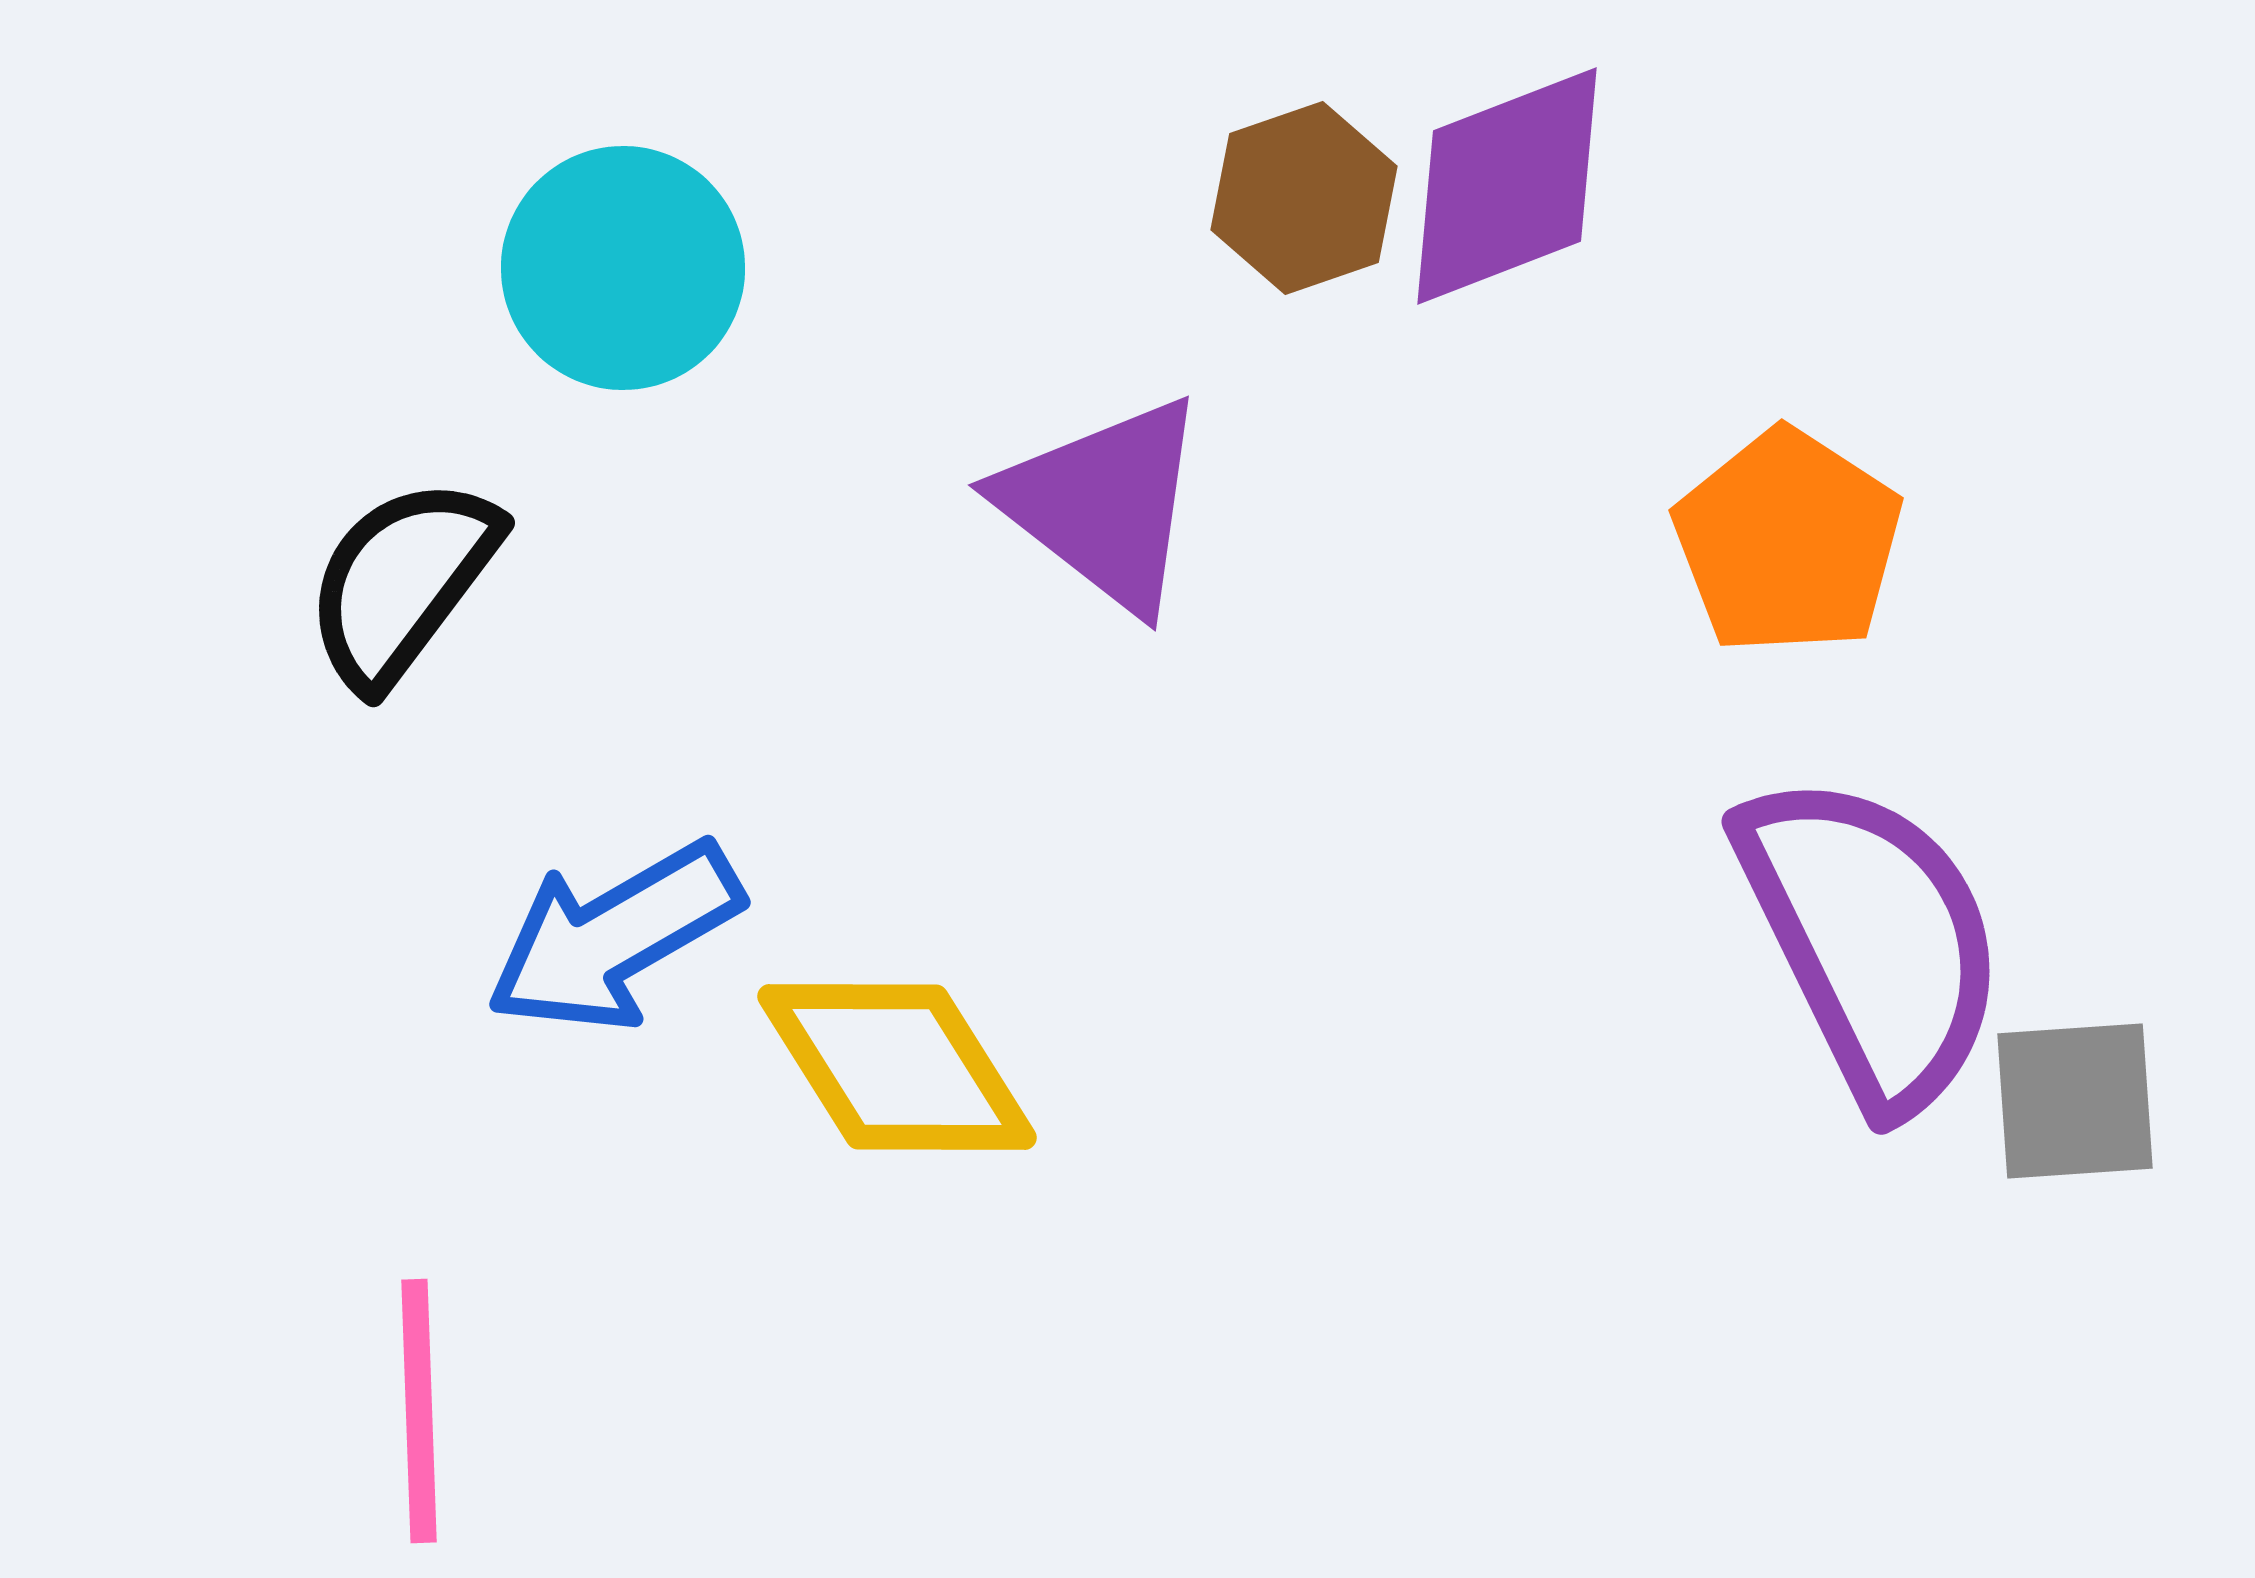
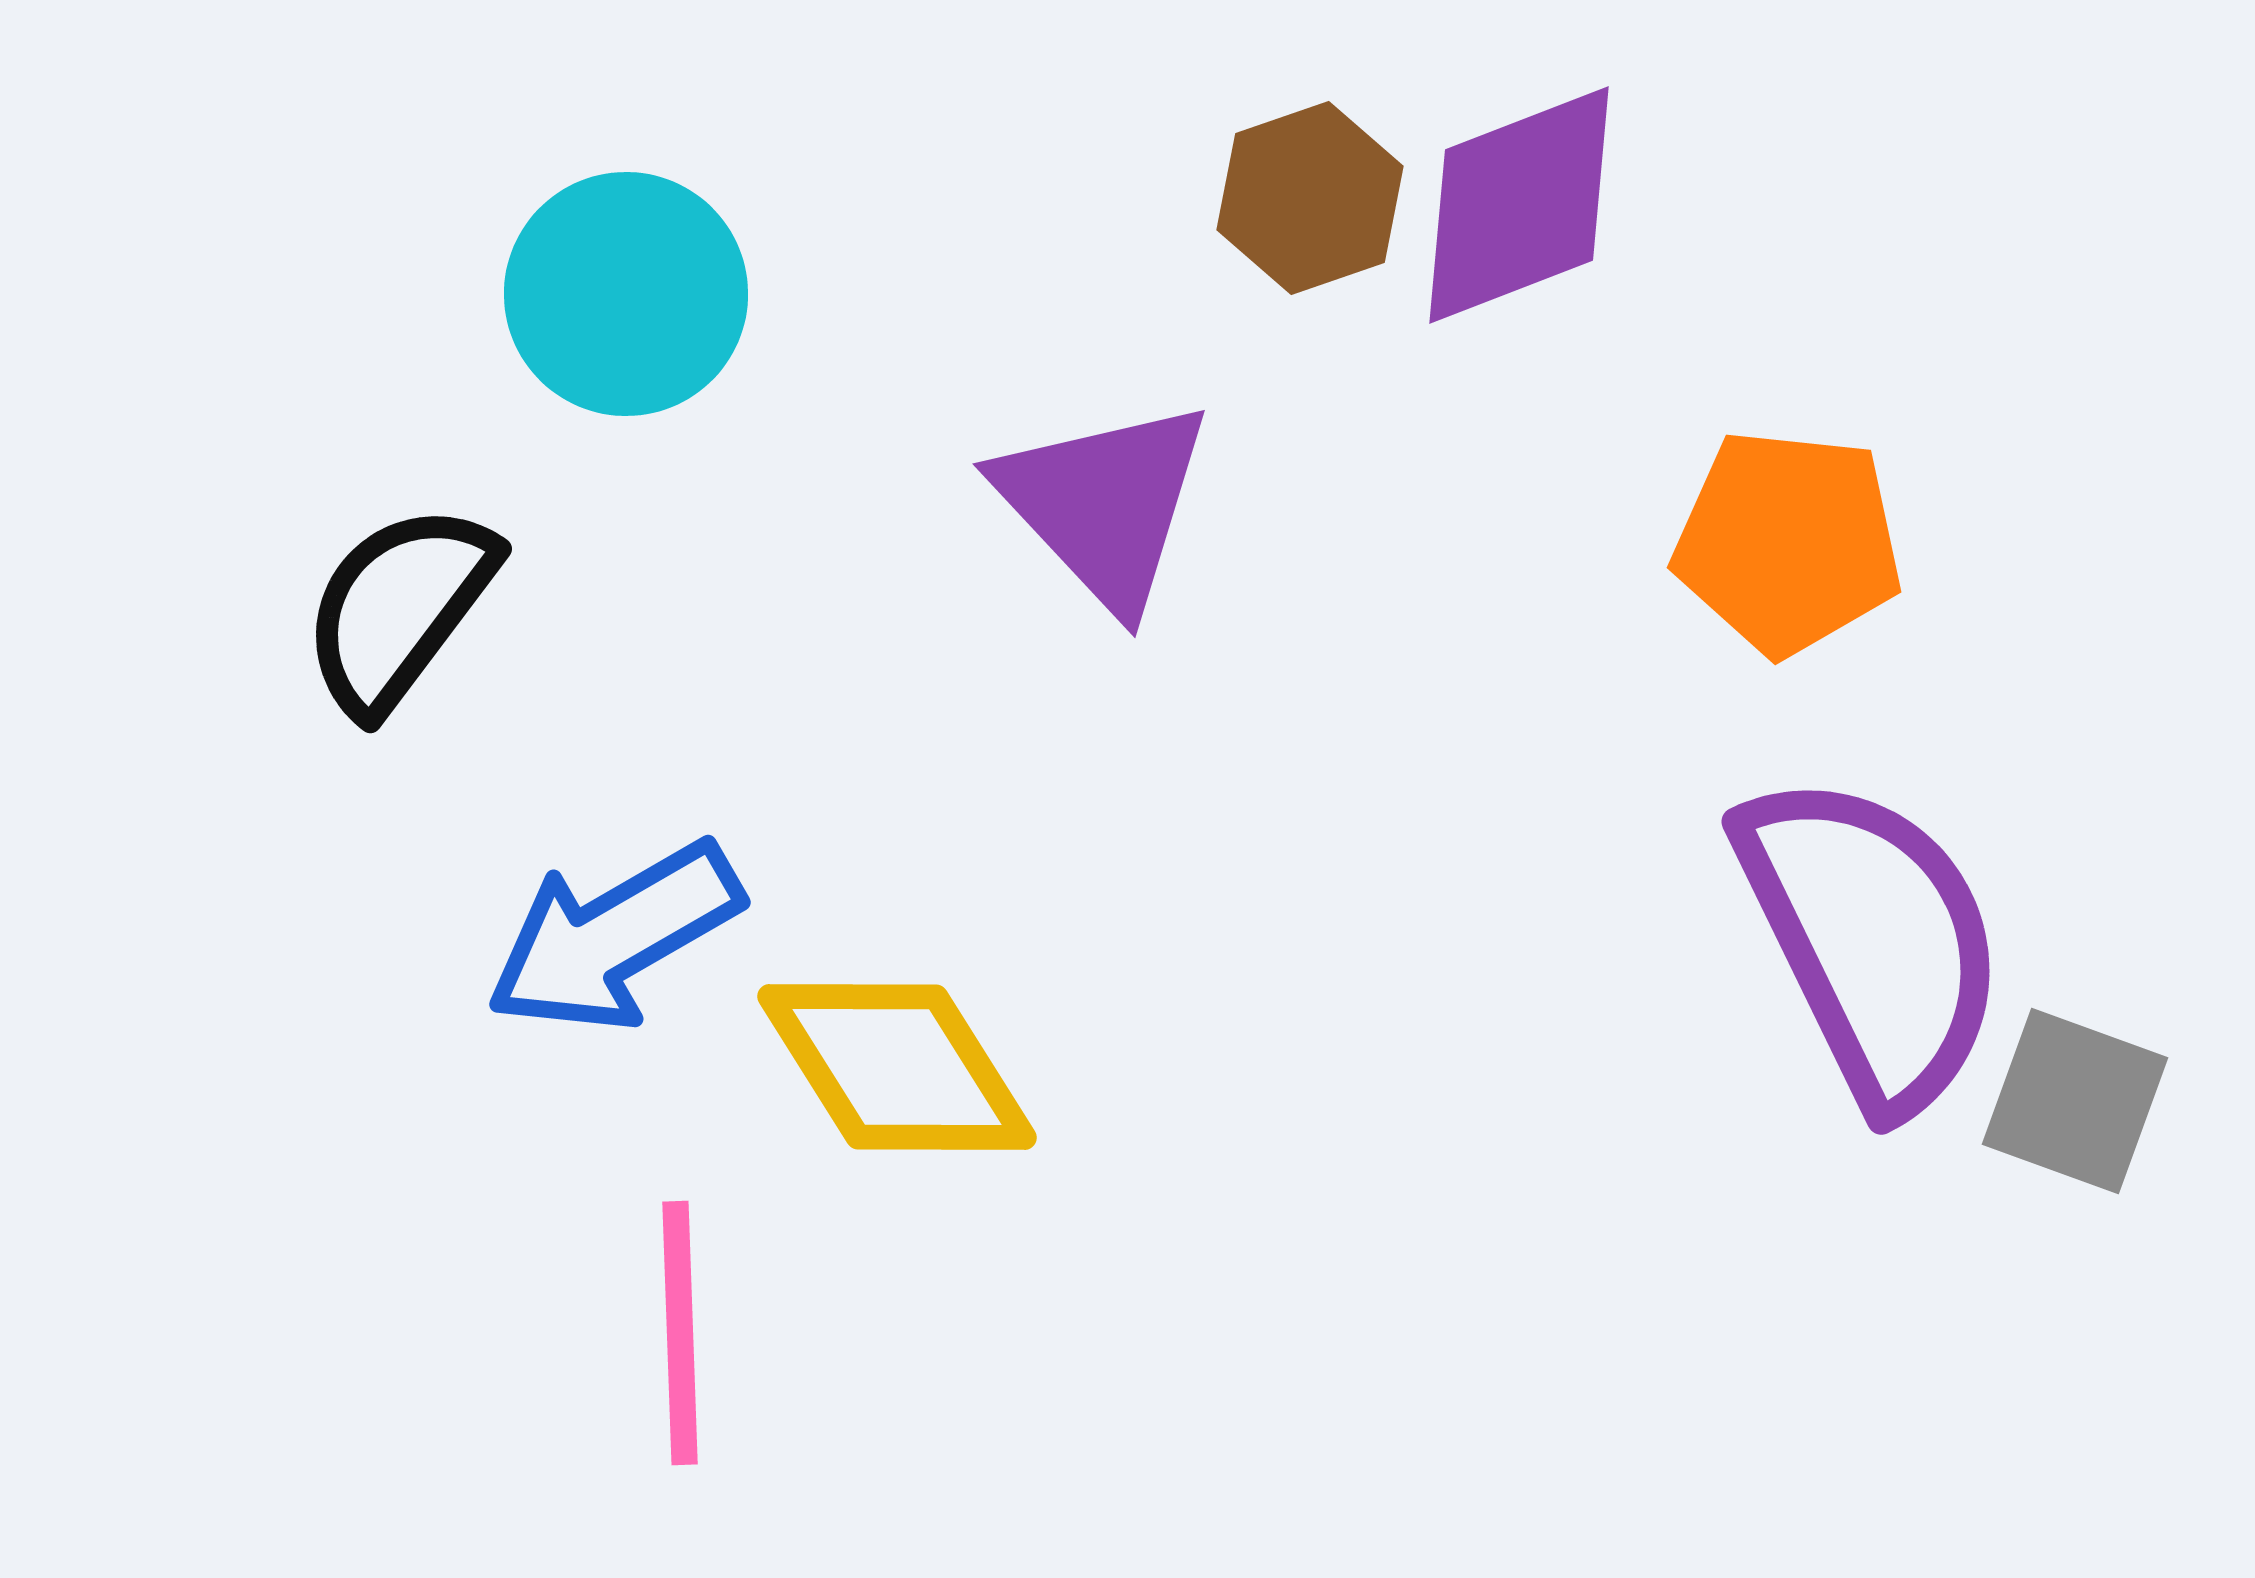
purple diamond: moved 12 px right, 19 px down
brown hexagon: moved 6 px right
cyan circle: moved 3 px right, 26 px down
purple triangle: rotated 9 degrees clockwise
orange pentagon: rotated 27 degrees counterclockwise
black semicircle: moved 3 px left, 26 px down
gray square: rotated 24 degrees clockwise
pink line: moved 261 px right, 78 px up
